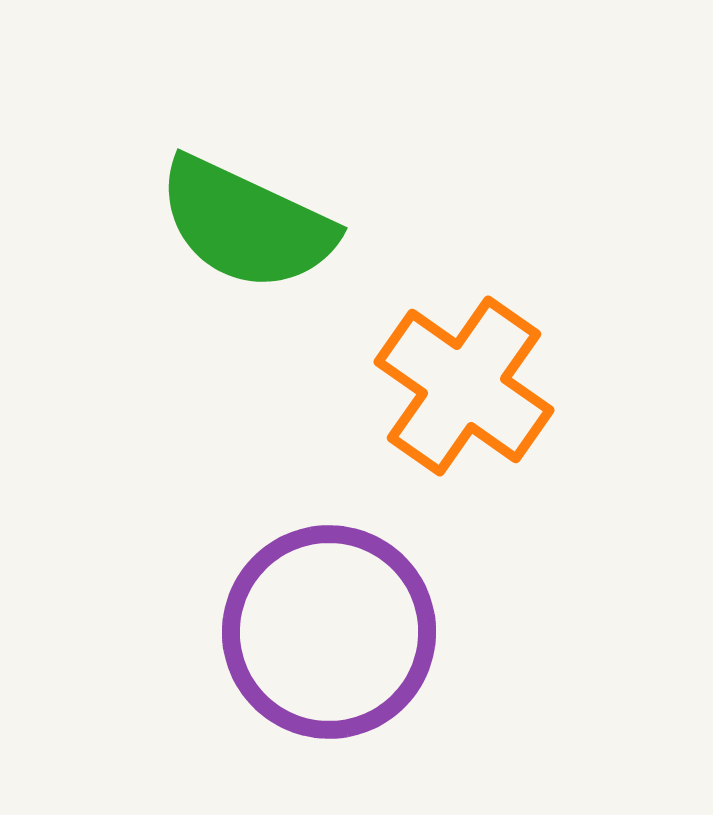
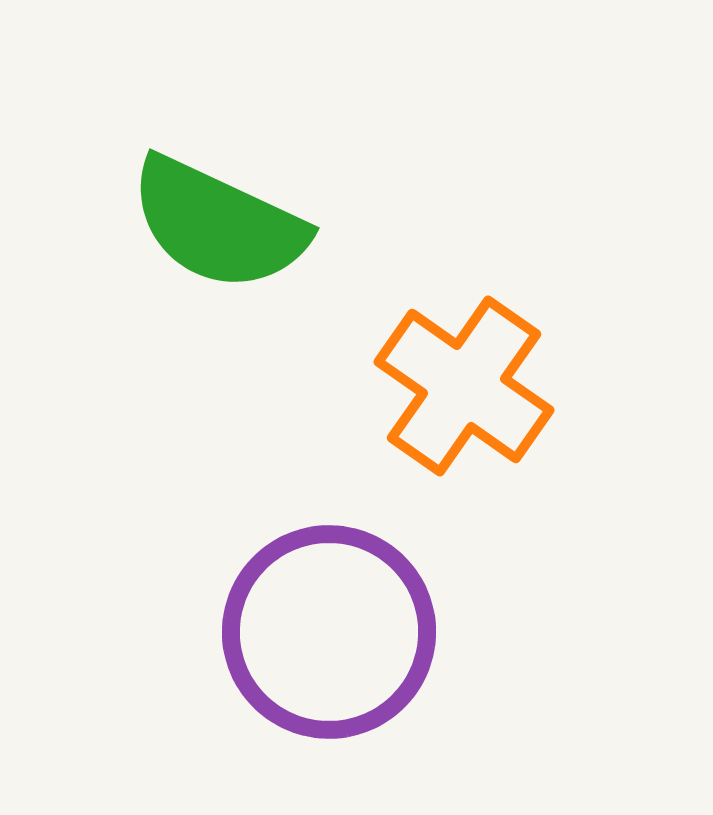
green semicircle: moved 28 px left
